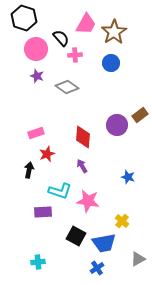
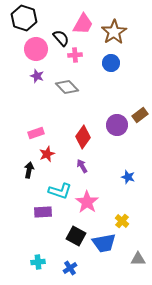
pink trapezoid: moved 3 px left
gray diamond: rotated 10 degrees clockwise
red diamond: rotated 30 degrees clockwise
pink star: moved 1 px left, 1 px down; rotated 25 degrees clockwise
gray triangle: rotated 28 degrees clockwise
blue cross: moved 27 px left
